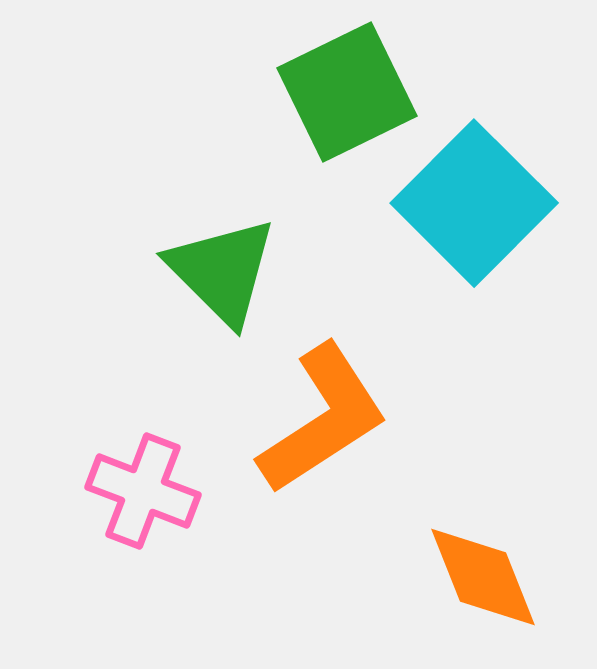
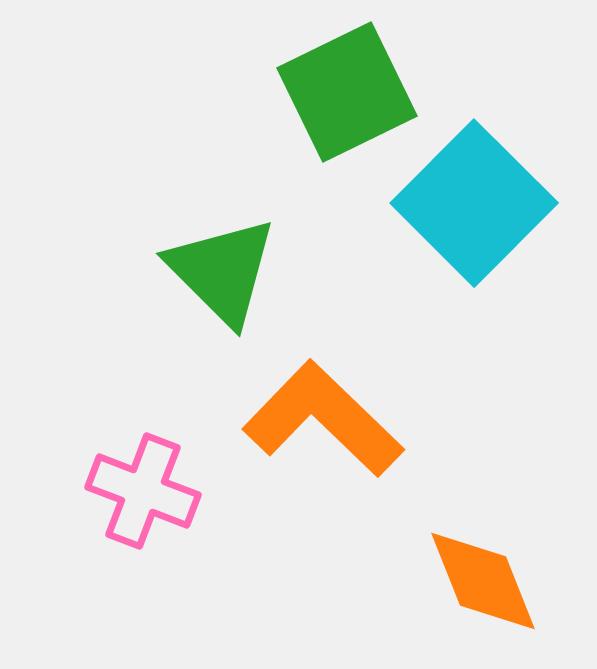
orange L-shape: rotated 103 degrees counterclockwise
orange diamond: moved 4 px down
